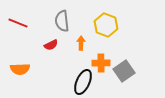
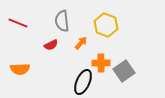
orange arrow: rotated 40 degrees clockwise
